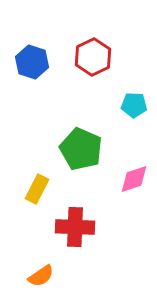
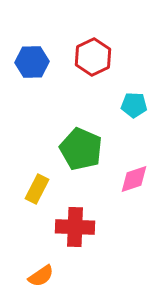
blue hexagon: rotated 20 degrees counterclockwise
